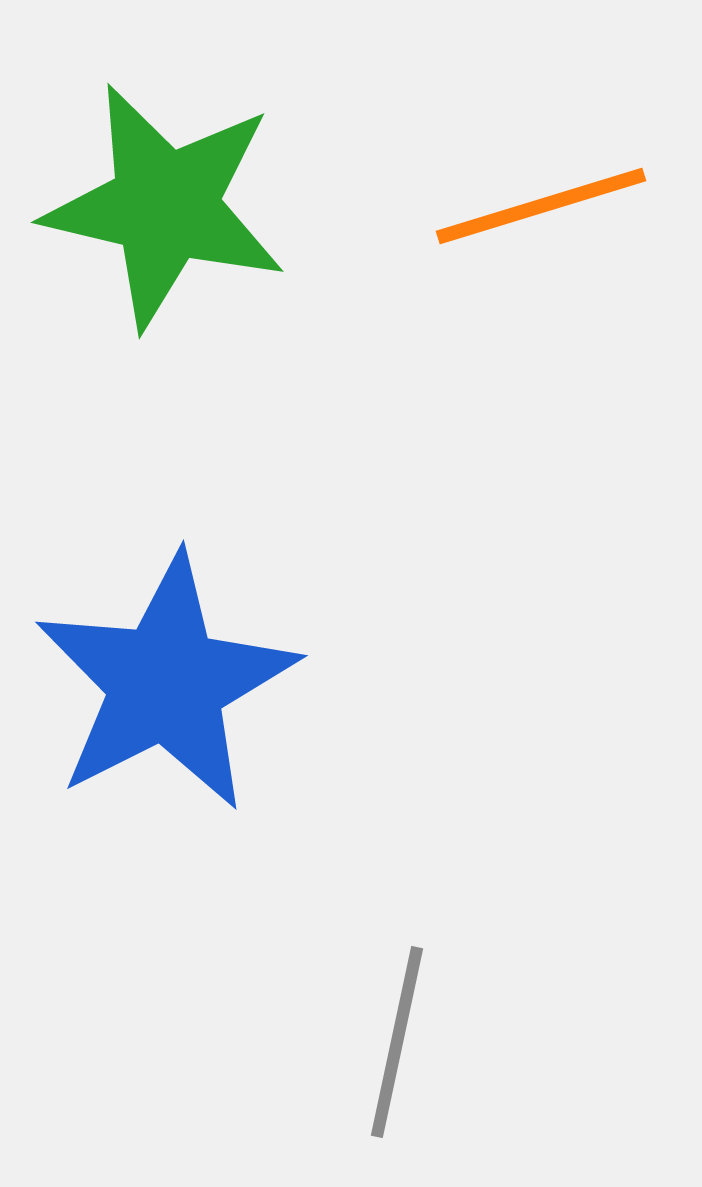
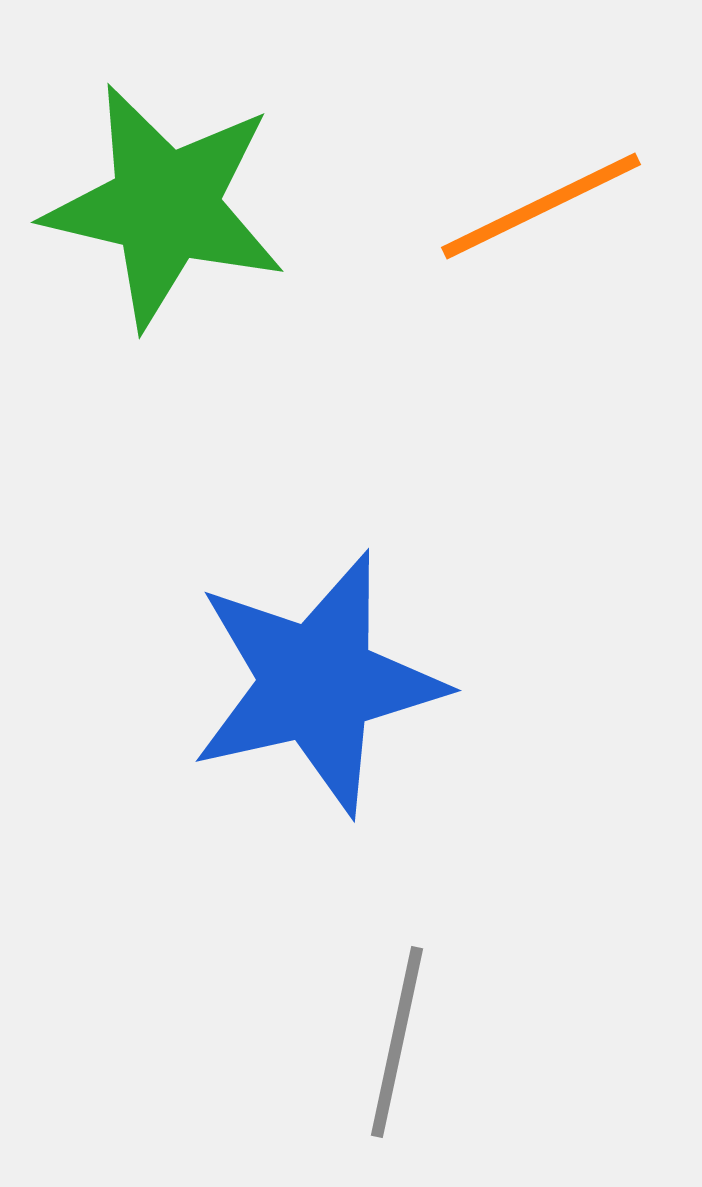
orange line: rotated 9 degrees counterclockwise
blue star: moved 151 px right; rotated 14 degrees clockwise
